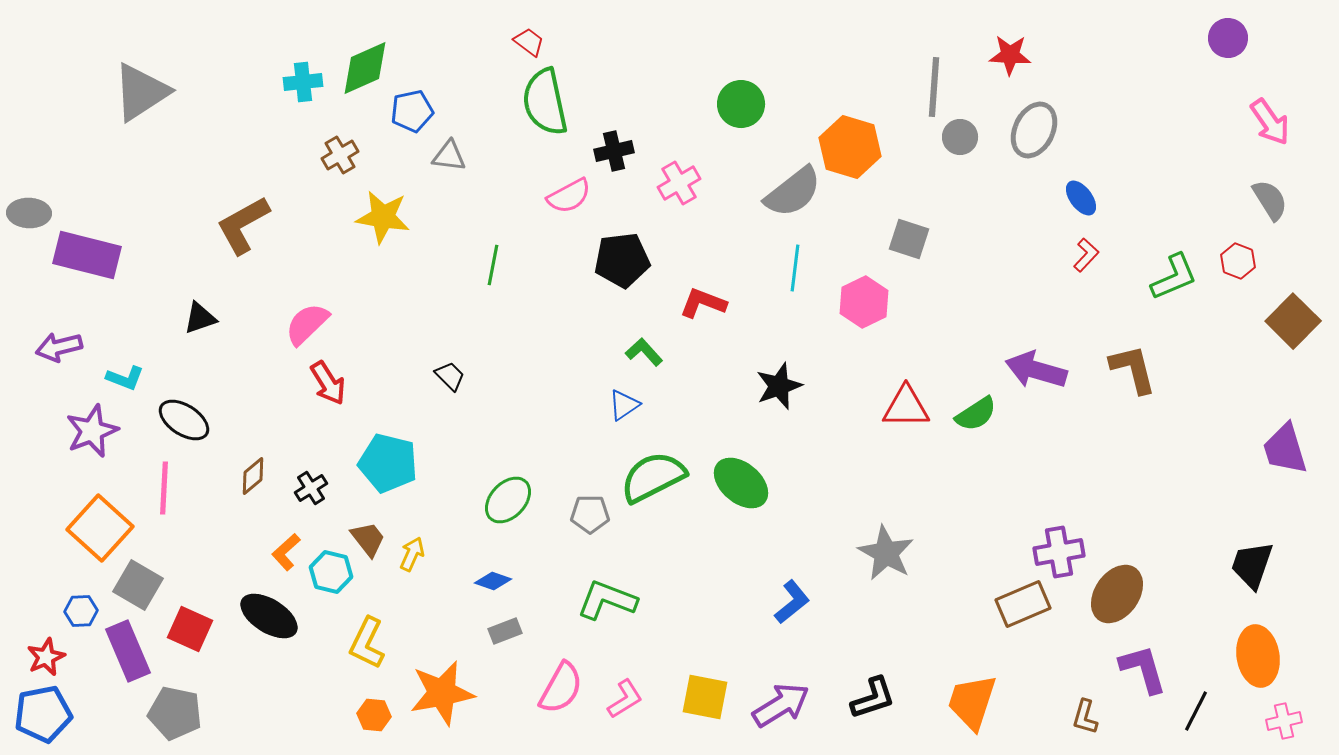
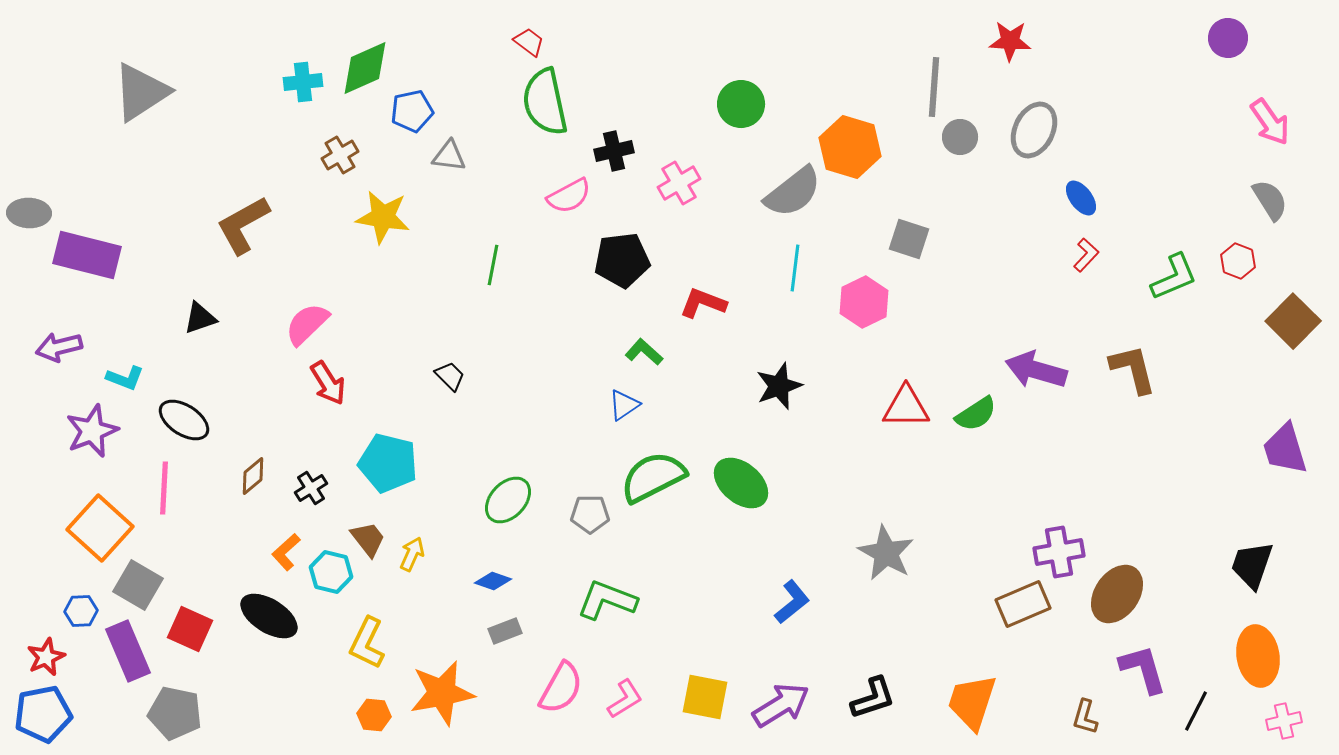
red star at (1010, 55): moved 14 px up
green L-shape at (644, 352): rotated 6 degrees counterclockwise
